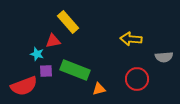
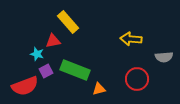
purple square: rotated 24 degrees counterclockwise
red semicircle: moved 1 px right
